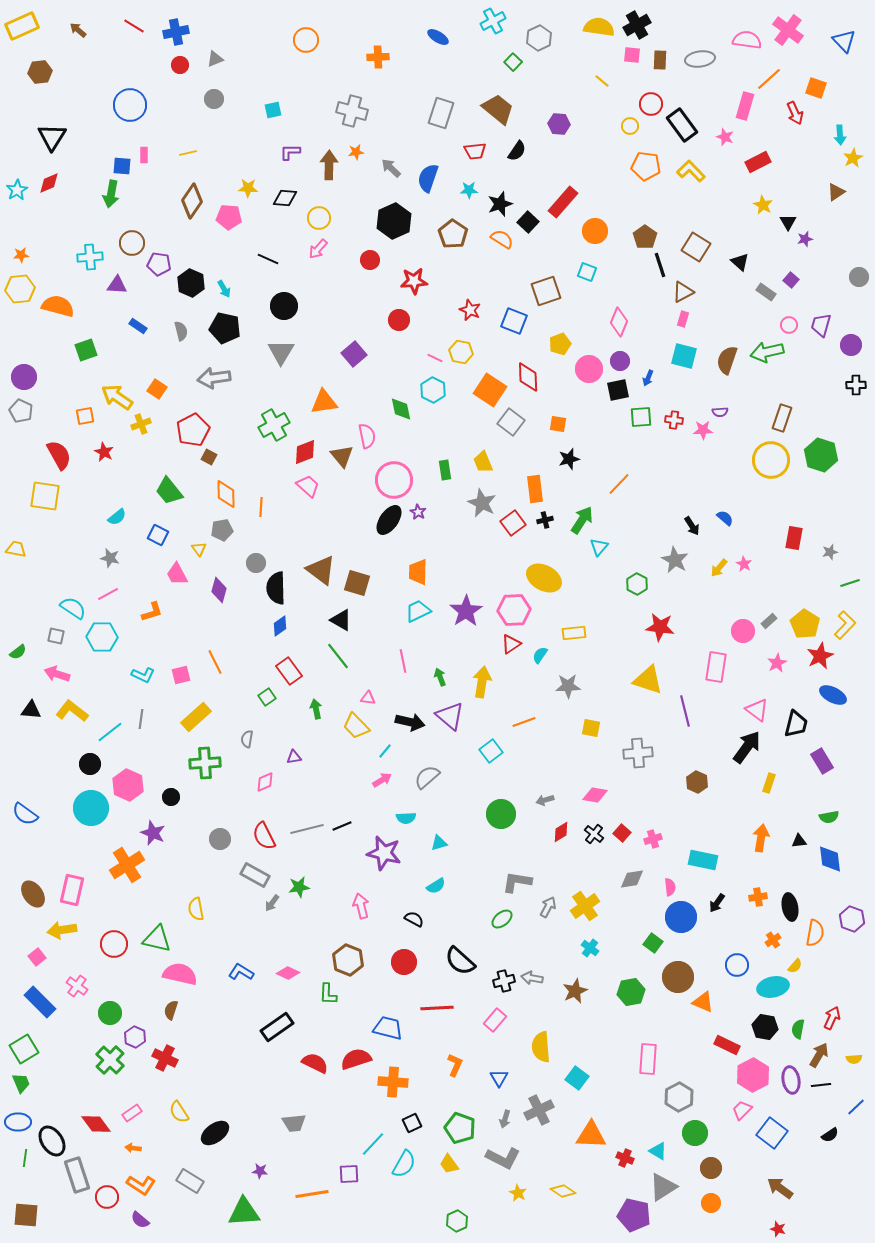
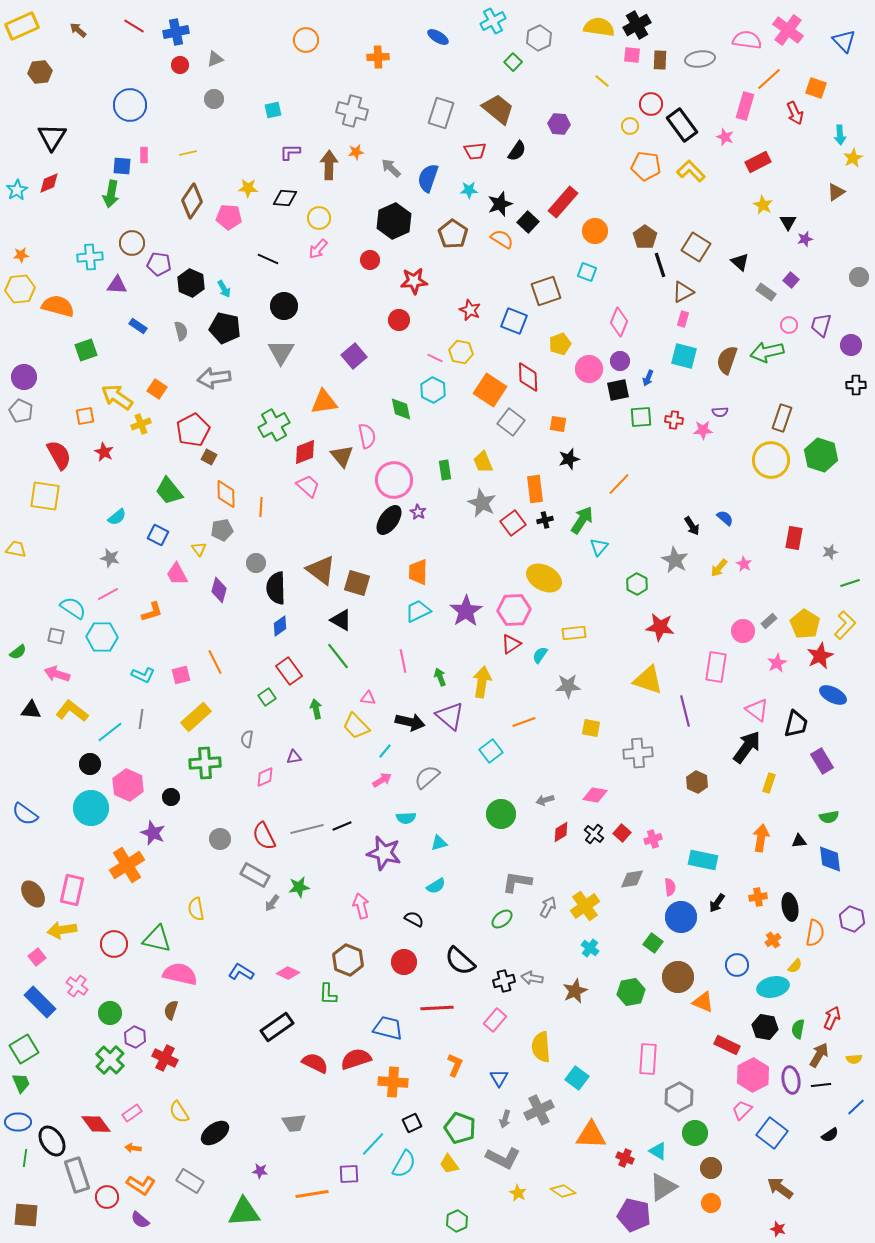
purple square at (354, 354): moved 2 px down
pink diamond at (265, 782): moved 5 px up
